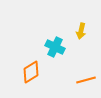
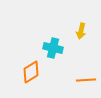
cyan cross: moved 2 px left, 1 px down; rotated 12 degrees counterclockwise
orange line: rotated 12 degrees clockwise
